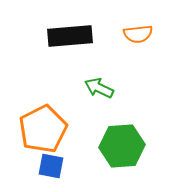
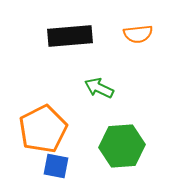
blue square: moved 5 px right
